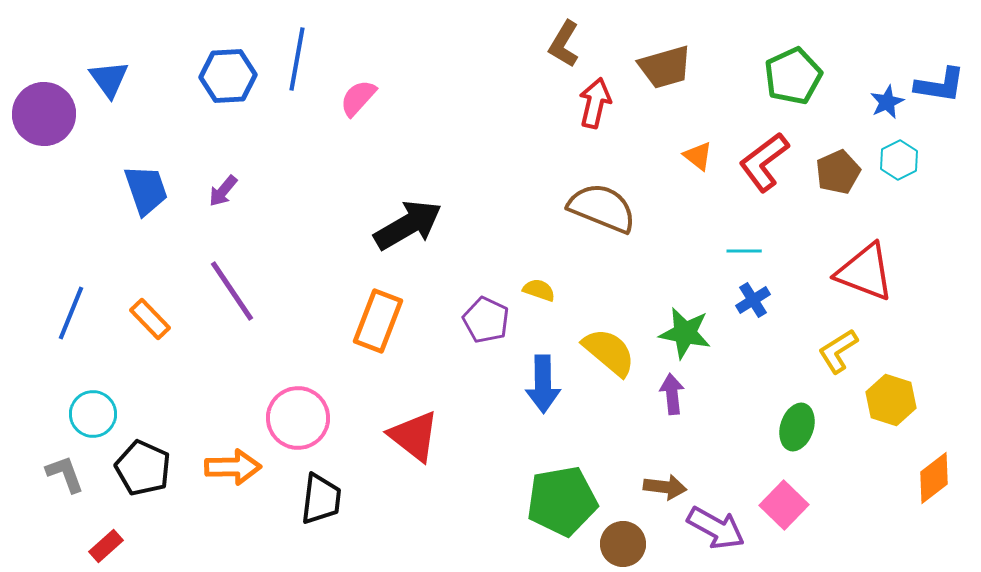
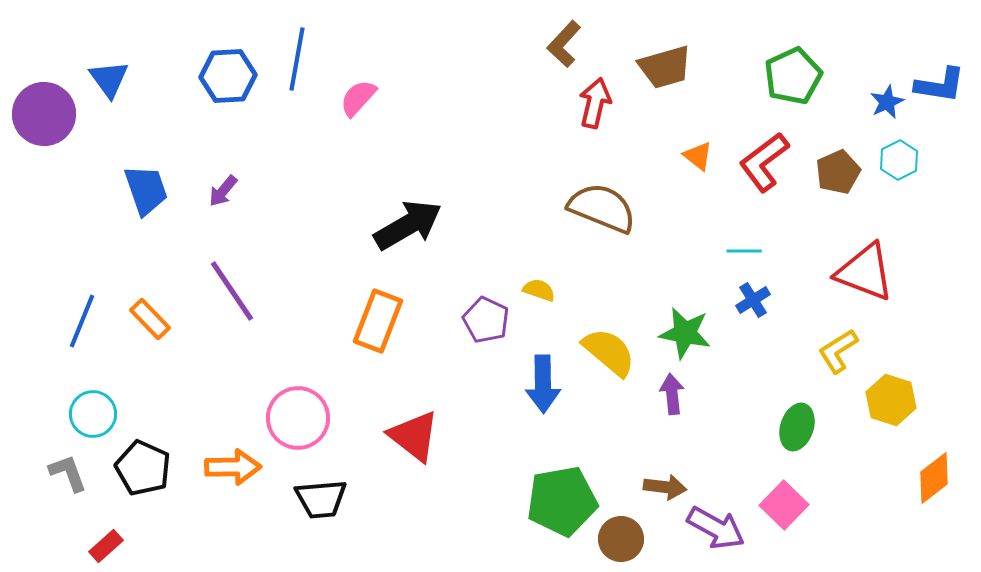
brown L-shape at (564, 44): rotated 12 degrees clockwise
blue line at (71, 313): moved 11 px right, 8 px down
gray L-shape at (65, 474): moved 3 px right, 1 px up
black trapezoid at (321, 499): rotated 78 degrees clockwise
brown circle at (623, 544): moved 2 px left, 5 px up
